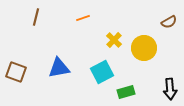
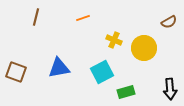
yellow cross: rotated 21 degrees counterclockwise
